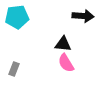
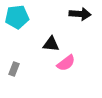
black arrow: moved 3 px left, 2 px up
black triangle: moved 12 px left
pink semicircle: rotated 96 degrees counterclockwise
